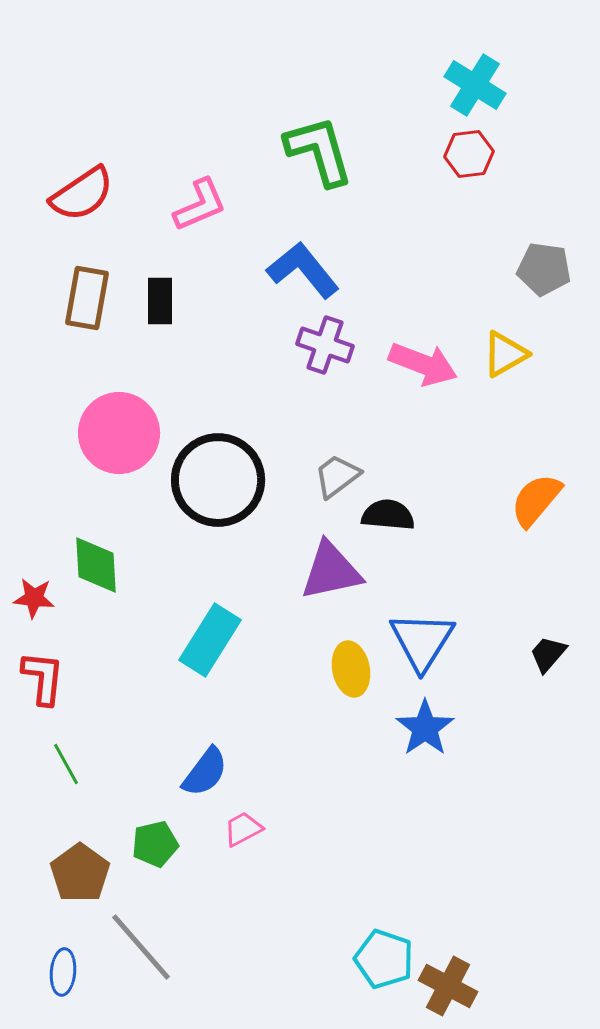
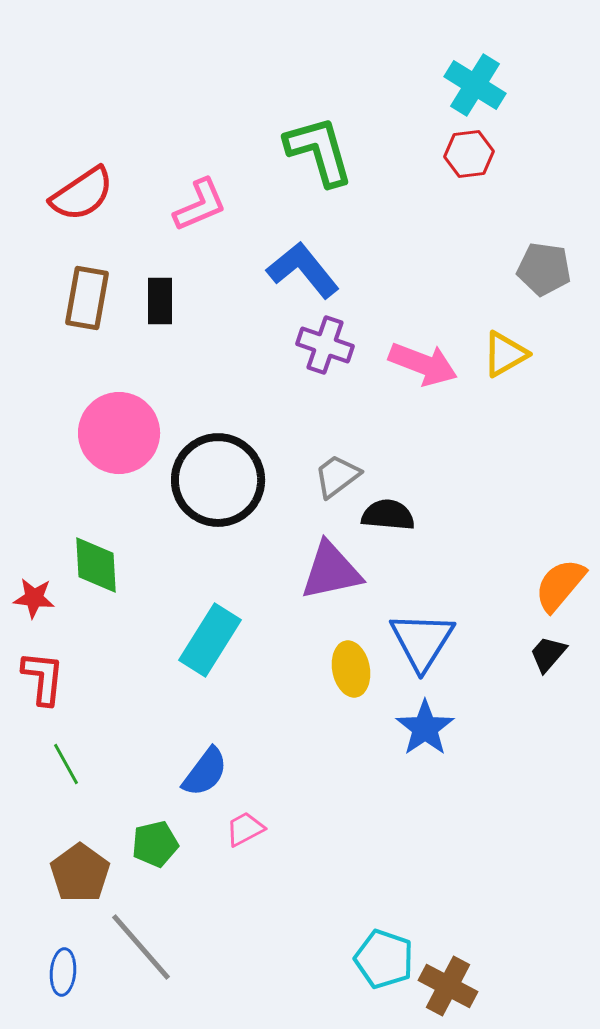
orange semicircle: moved 24 px right, 85 px down
pink trapezoid: moved 2 px right
